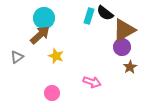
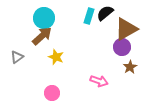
black semicircle: rotated 102 degrees clockwise
brown triangle: moved 2 px right, 1 px up
brown arrow: moved 2 px right, 1 px down
yellow star: moved 1 px down
pink arrow: moved 7 px right, 1 px up
